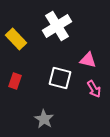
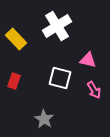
red rectangle: moved 1 px left
pink arrow: moved 1 px down
